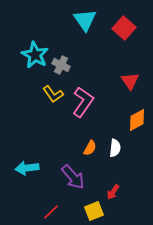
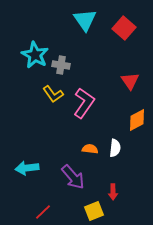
gray cross: rotated 18 degrees counterclockwise
pink L-shape: moved 1 px right, 1 px down
orange semicircle: moved 1 px down; rotated 112 degrees counterclockwise
red arrow: rotated 35 degrees counterclockwise
red line: moved 8 px left
